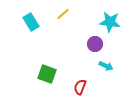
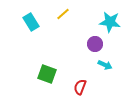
cyan arrow: moved 1 px left, 1 px up
